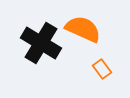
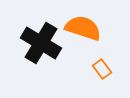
orange semicircle: moved 1 px up; rotated 6 degrees counterclockwise
